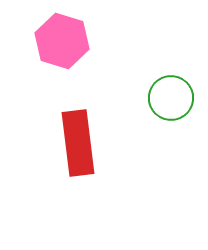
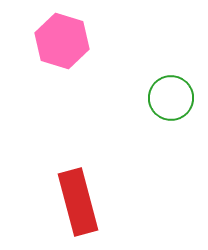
red rectangle: moved 59 px down; rotated 8 degrees counterclockwise
